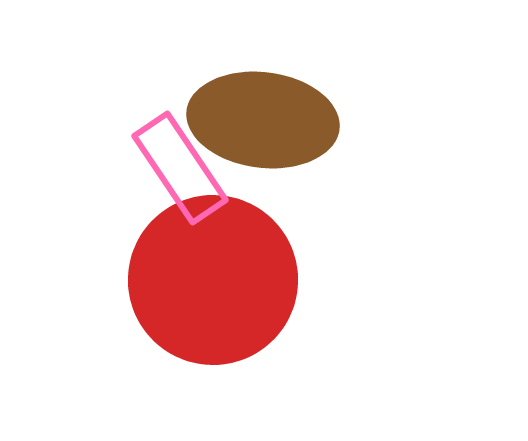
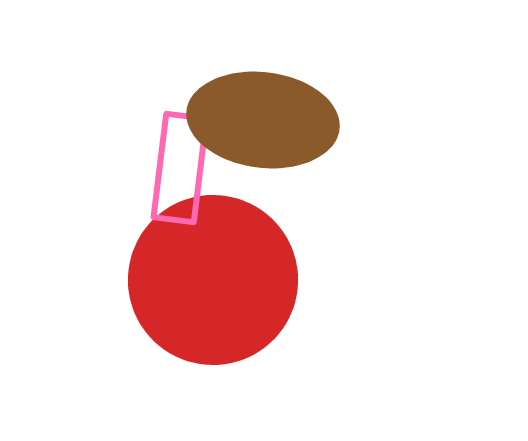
pink rectangle: rotated 41 degrees clockwise
